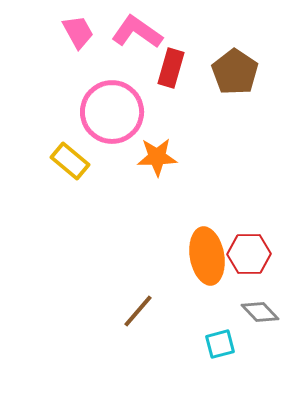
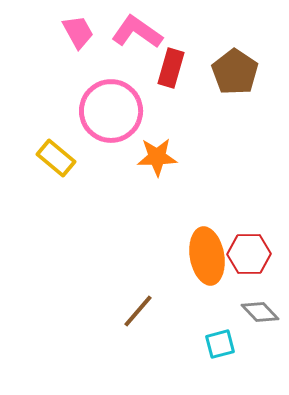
pink circle: moved 1 px left, 1 px up
yellow rectangle: moved 14 px left, 3 px up
